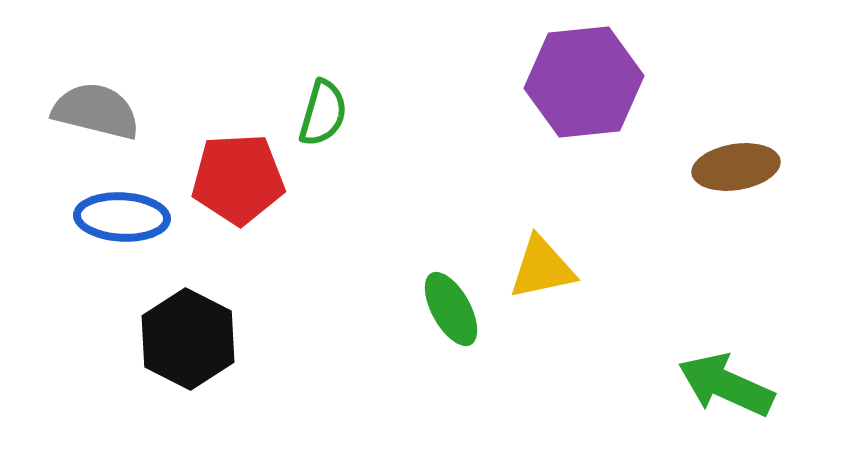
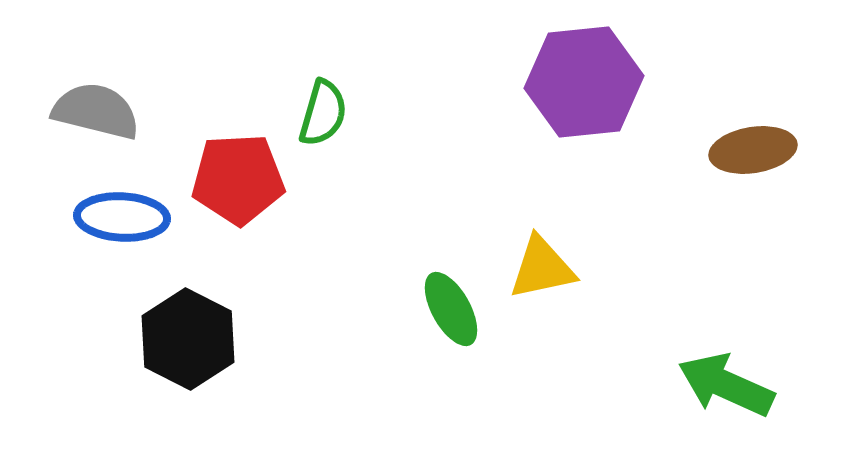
brown ellipse: moved 17 px right, 17 px up
